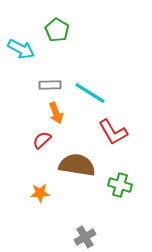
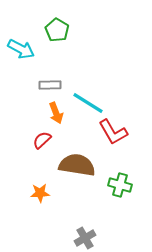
cyan line: moved 2 px left, 10 px down
gray cross: moved 1 px down
